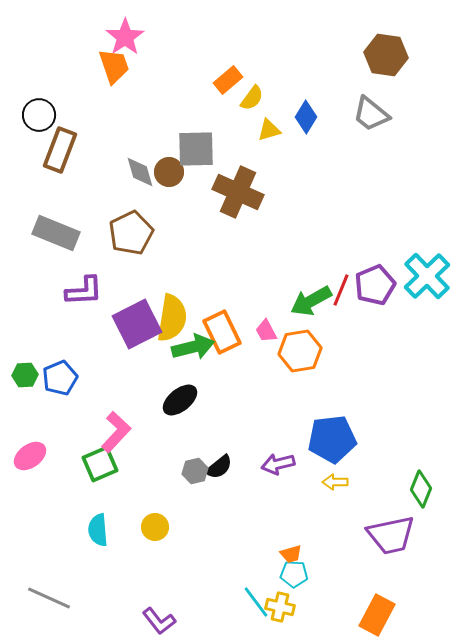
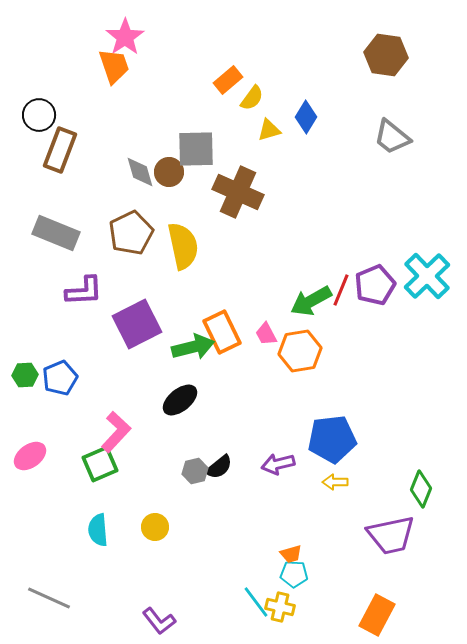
gray trapezoid at (371, 114): moved 21 px right, 23 px down
yellow semicircle at (172, 318): moved 11 px right, 72 px up; rotated 21 degrees counterclockwise
pink trapezoid at (266, 331): moved 3 px down
